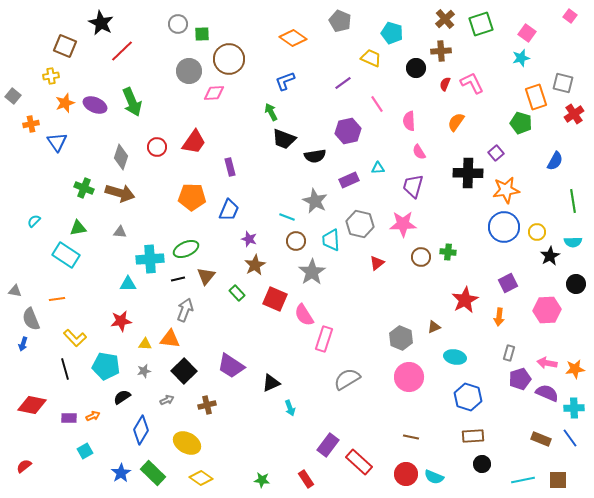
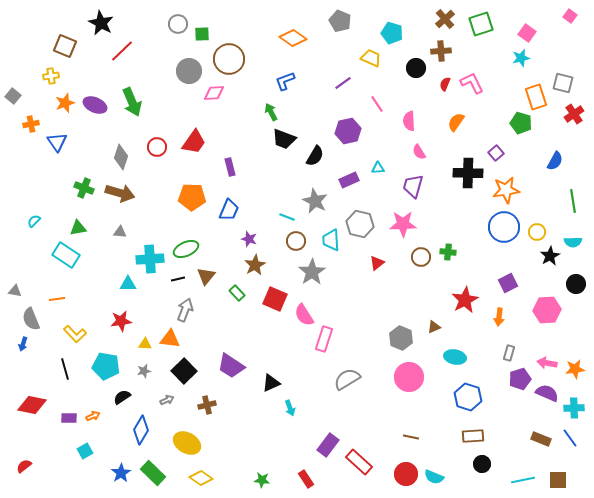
black semicircle at (315, 156): rotated 50 degrees counterclockwise
yellow L-shape at (75, 338): moved 4 px up
